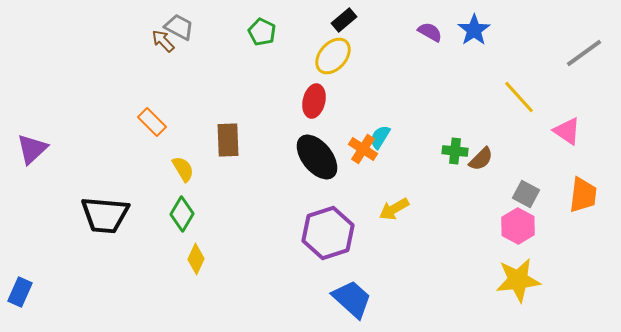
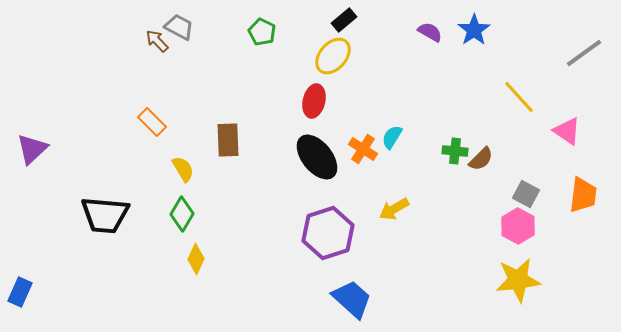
brown arrow: moved 6 px left
cyan semicircle: moved 12 px right
